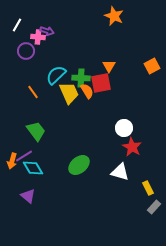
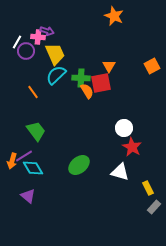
white line: moved 17 px down
yellow trapezoid: moved 14 px left, 39 px up
